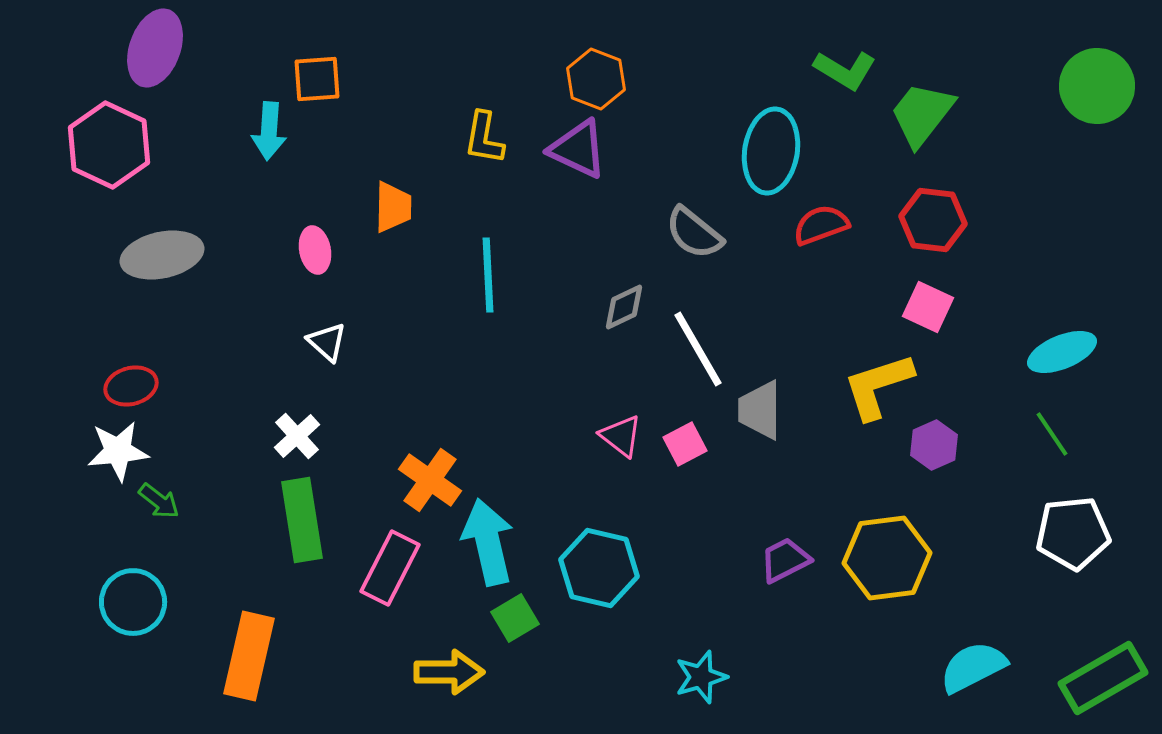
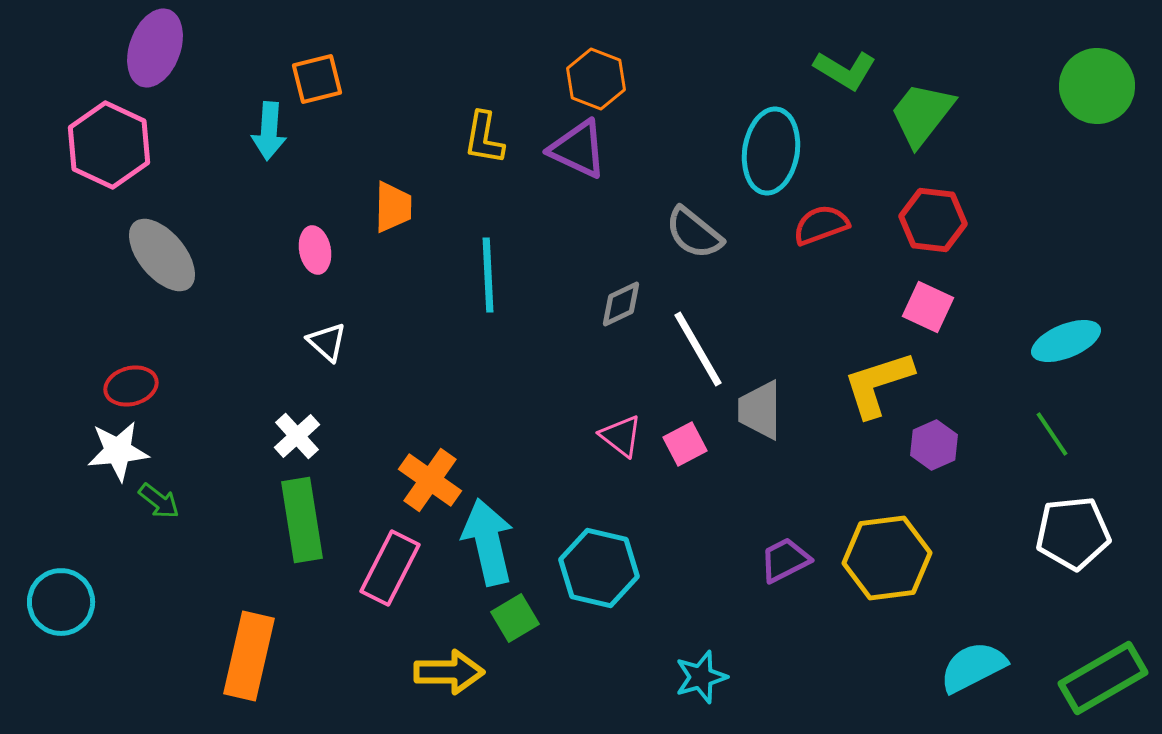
orange square at (317, 79): rotated 10 degrees counterclockwise
gray ellipse at (162, 255): rotated 62 degrees clockwise
gray diamond at (624, 307): moved 3 px left, 3 px up
cyan ellipse at (1062, 352): moved 4 px right, 11 px up
yellow L-shape at (878, 386): moved 2 px up
cyan circle at (133, 602): moved 72 px left
